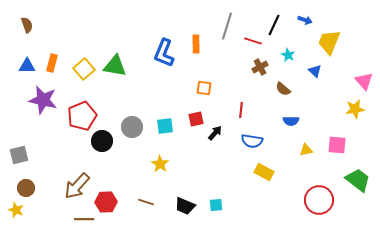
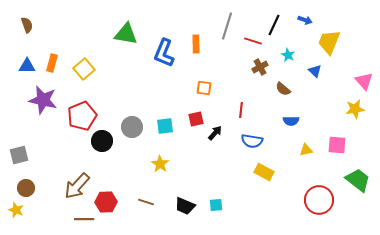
green triangle at (115, 66): moved 11 px right, 32 px up
